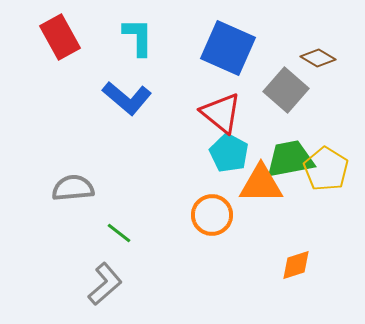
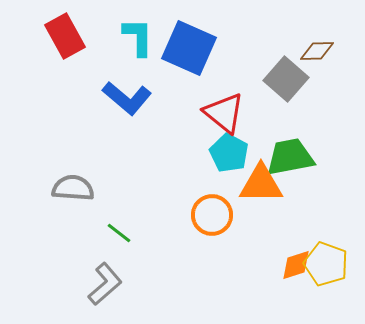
red rectangle: moved 5 px right, 1 px up
blue square: moved 39 px left
brown diamond: moved 1 px left, 7 px up; rotated 32 degrees counterclockwise
gray square: moved 11 px up
red triangle: moved 3 px right
green trapezoid: moved 2 px up
yellow pentagon: moved 95 px down; rotated 12 degrees counterclockwise
gray semicircle: rotated 9 degrees clockwise
